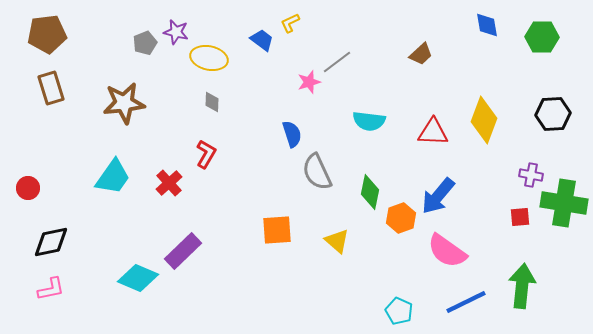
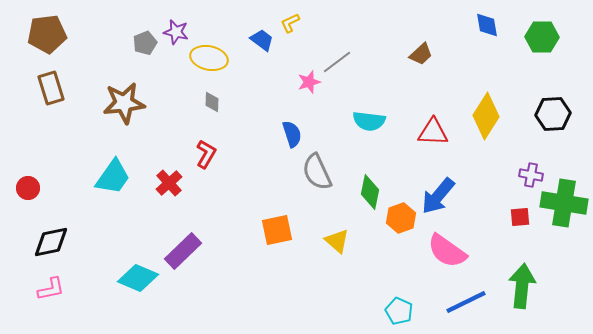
yellow diamond: moved 2 px right, 4 px up; rotated 12 degrees clockwise
orange square: rotated 8 degrees counterclockwise
